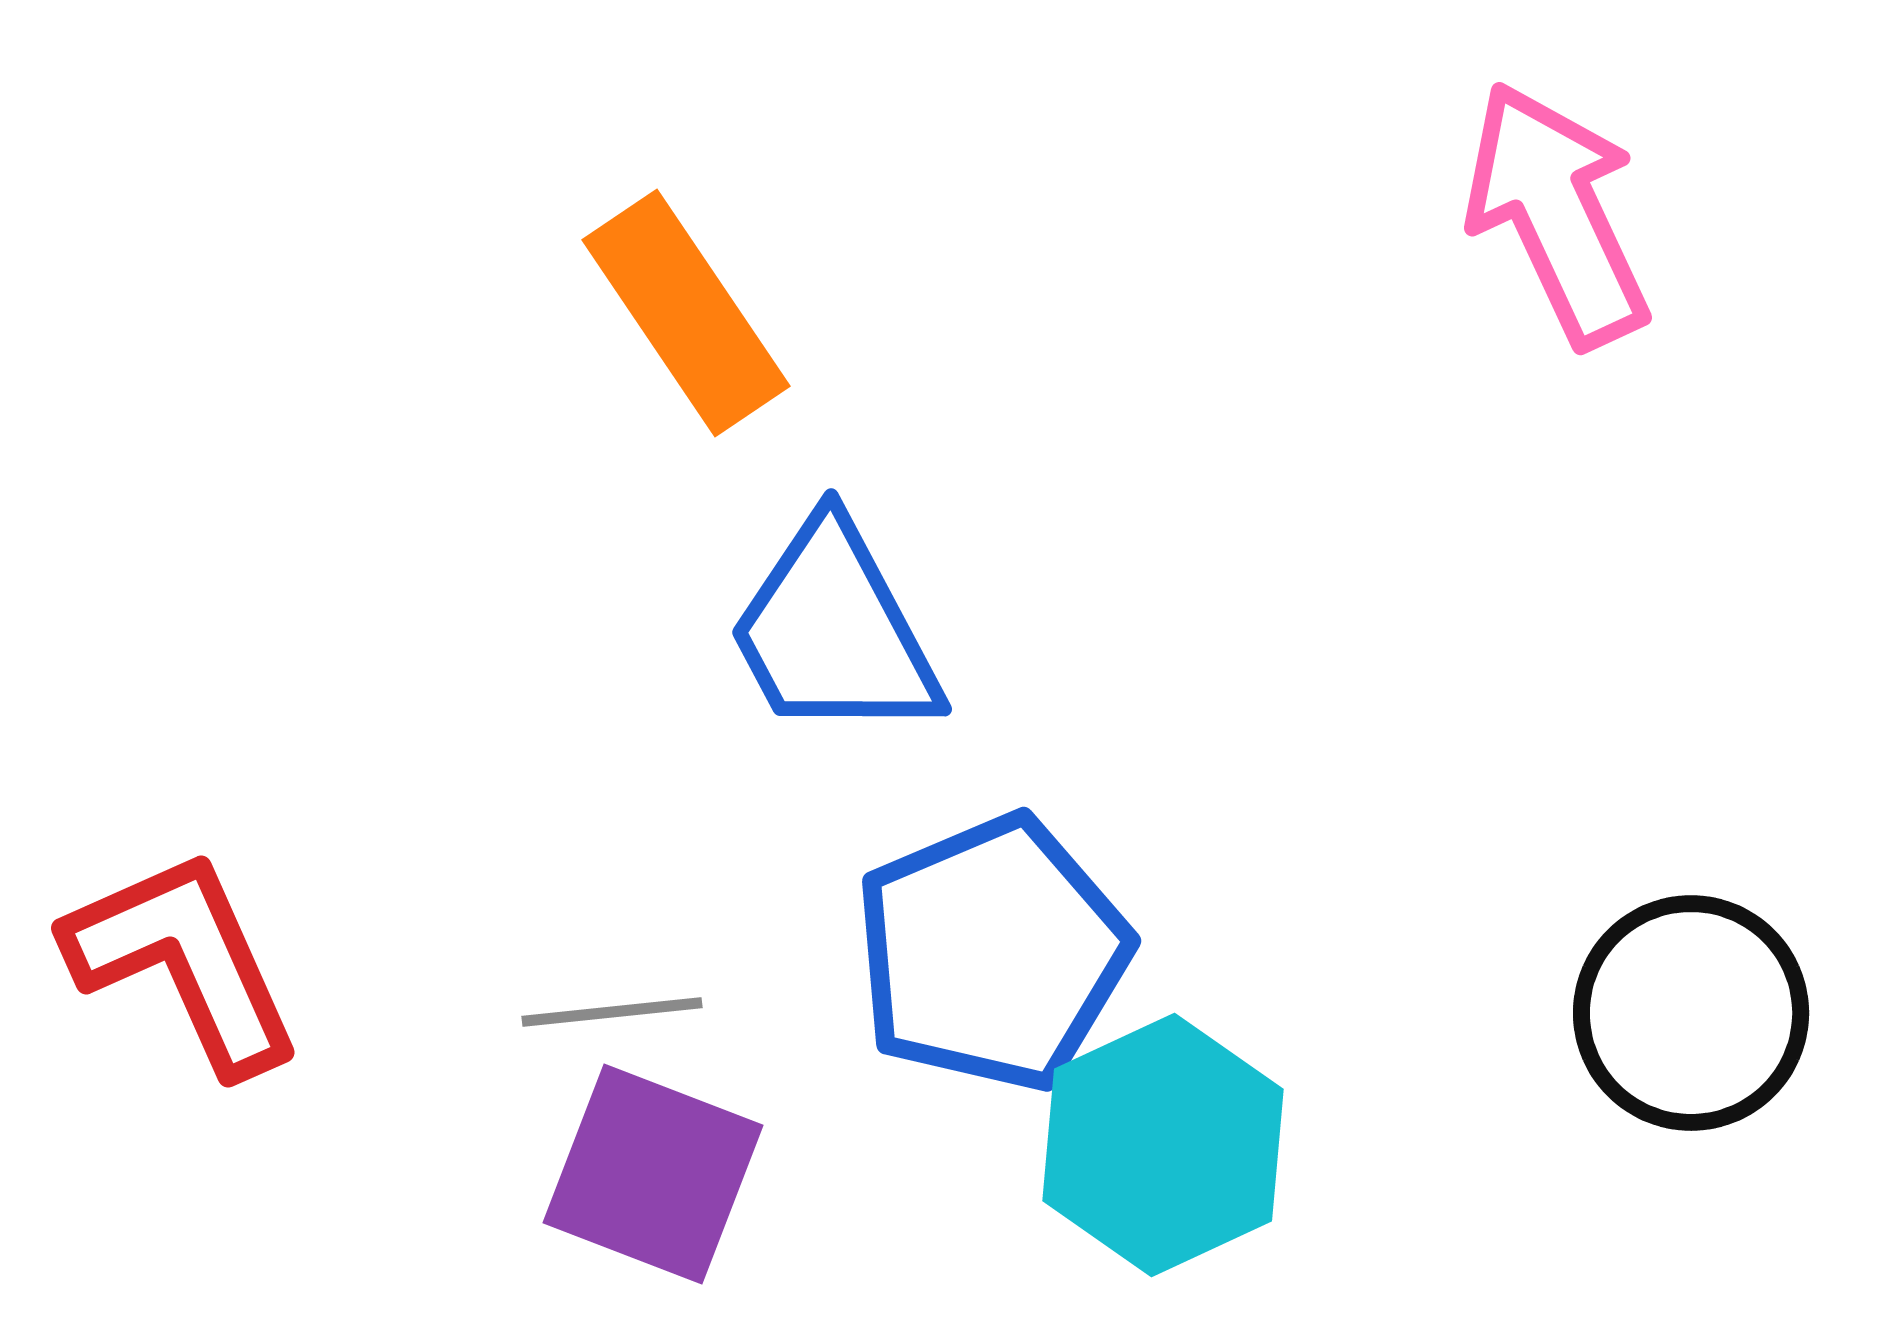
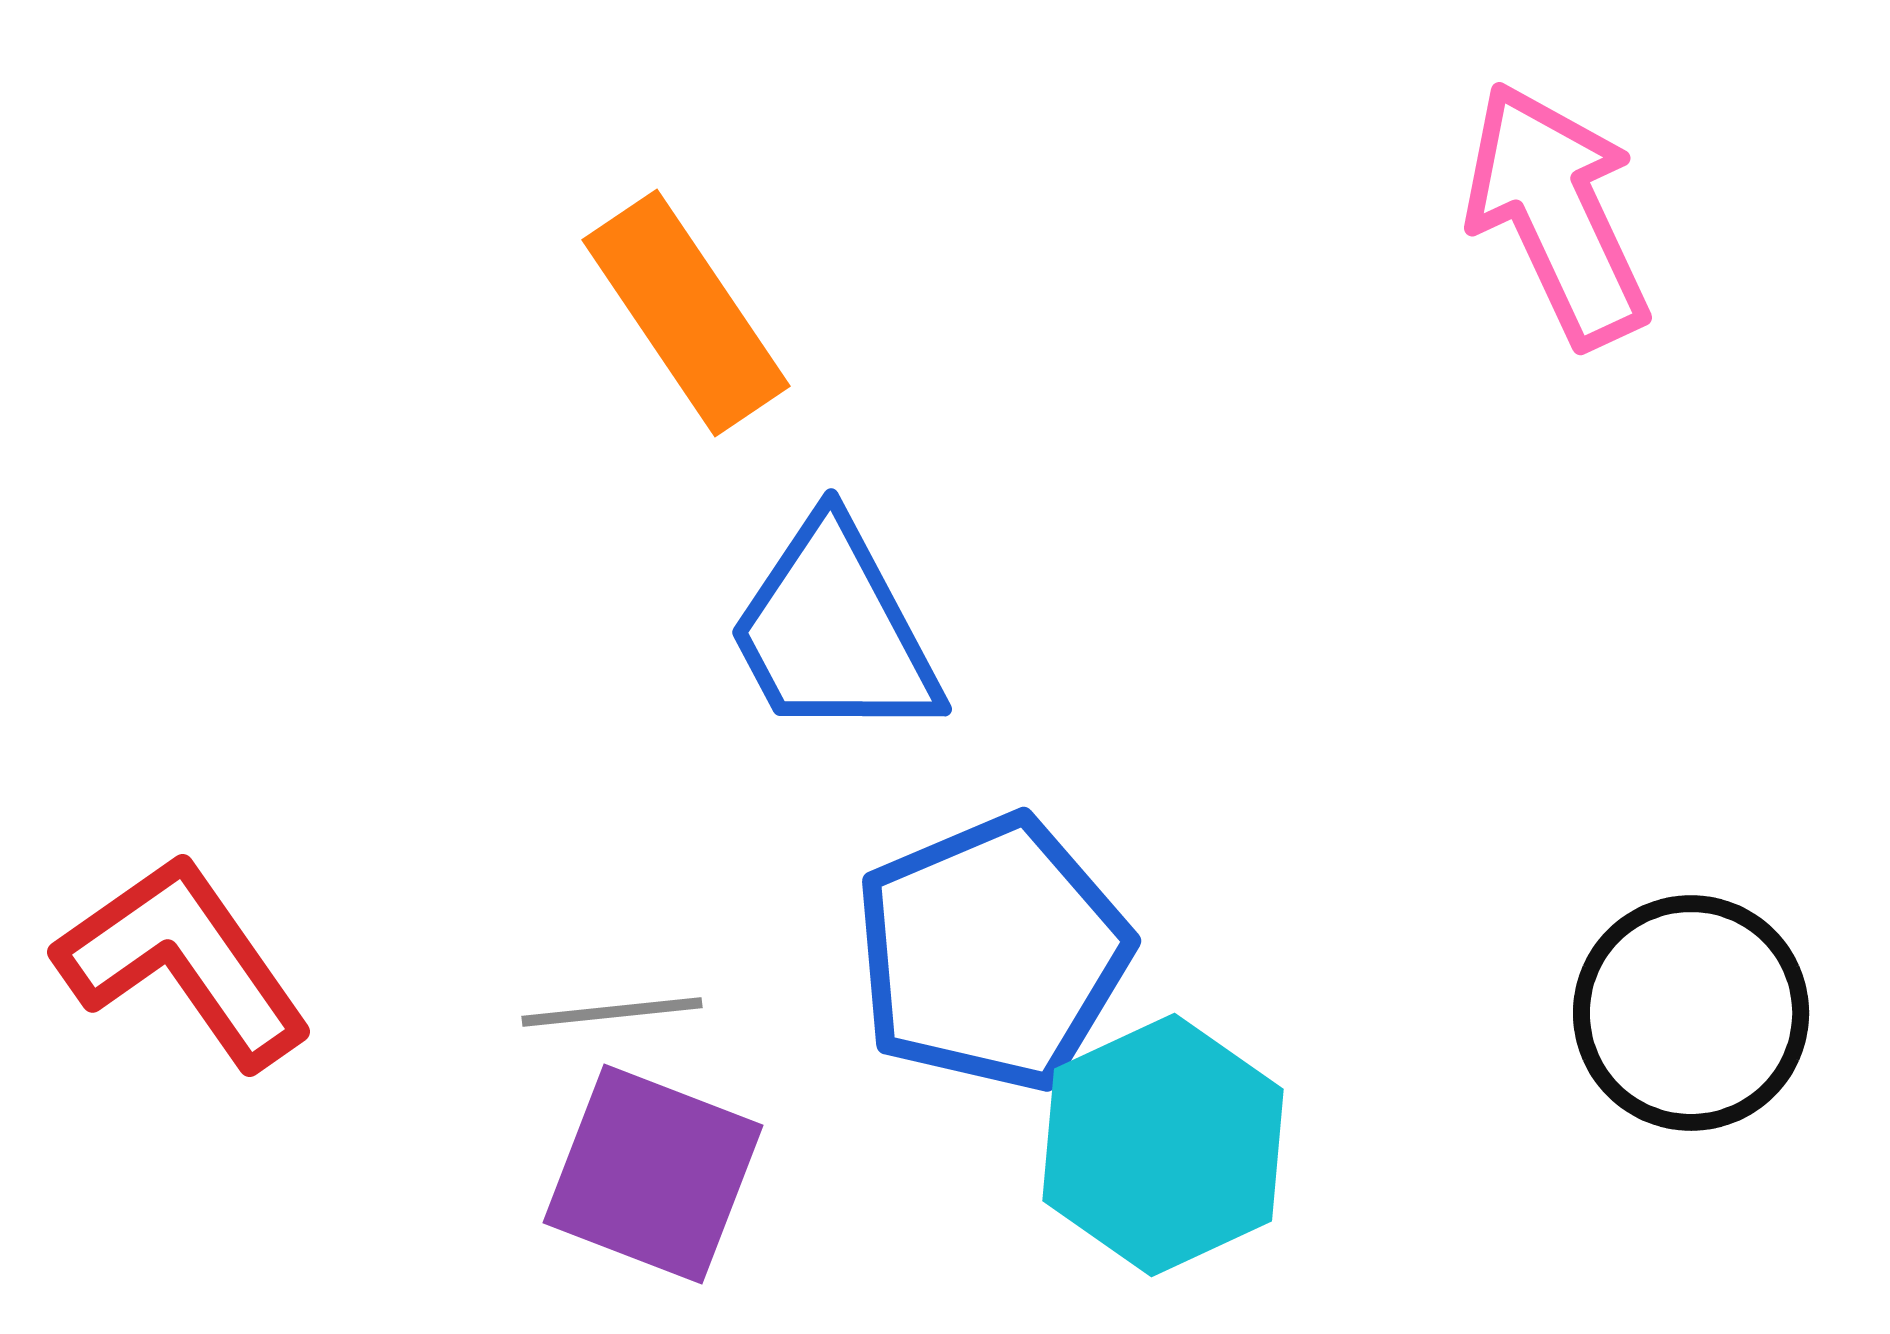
red L-shape: rotated 11 degrees counterclockwise
